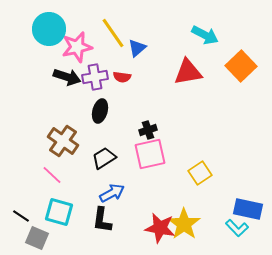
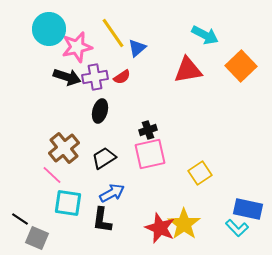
red triangle: moved 2 px up
red semicircle: rotated 42 degrees counterclockwise
brown cross: moved 1 px right, 7 px down; rotated 16 degrees clockwise
cyan square: moved 9 px right, 9 px up; rotated 8 degrees counterclockwise
black line: moved 1 px left, 3 px down
red star: rotated 12 degrees clockwise
